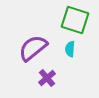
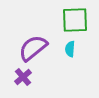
green square: rotated 20 degrees counterclockwise
purple cross: moved 24 px left, 1 px up
